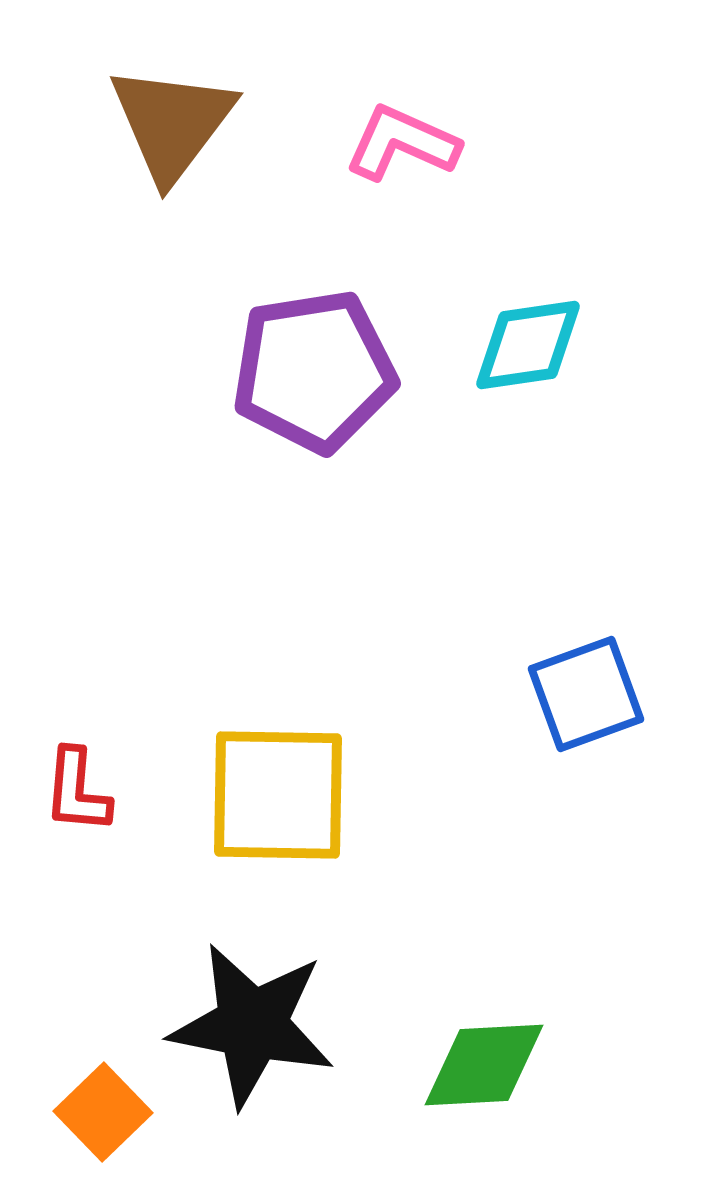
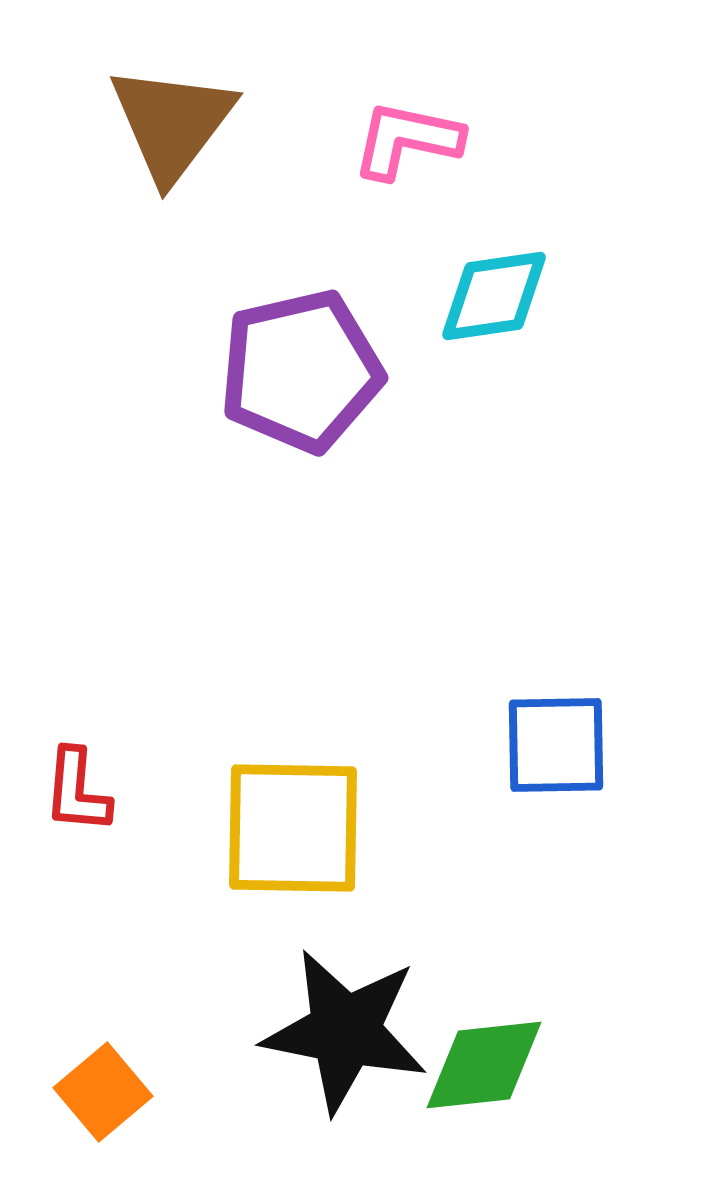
pink L-shape: moved 5 px right, 3 px up; rotated 12 degrees counterclockwise
cyan diamond: moved 34 px left, 49 px up
purple pentagon: moved 13 px left; rotated 4 degrees counterclockwise
blue square: moved 30 px left, 51 px down; rotated 19 degrees clockwise
yellow square: moved 15 px right, 33 px down
black star: moved 93 px right, 6 px down
green diamond: rotated 3 degrees counterclockwise
orange square: moved 20 px up; rotated 4 degrees clockwise
